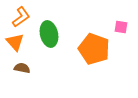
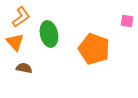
pink square: moved 6 px right, 6 px up
brown semicircle: moved 2 px right
